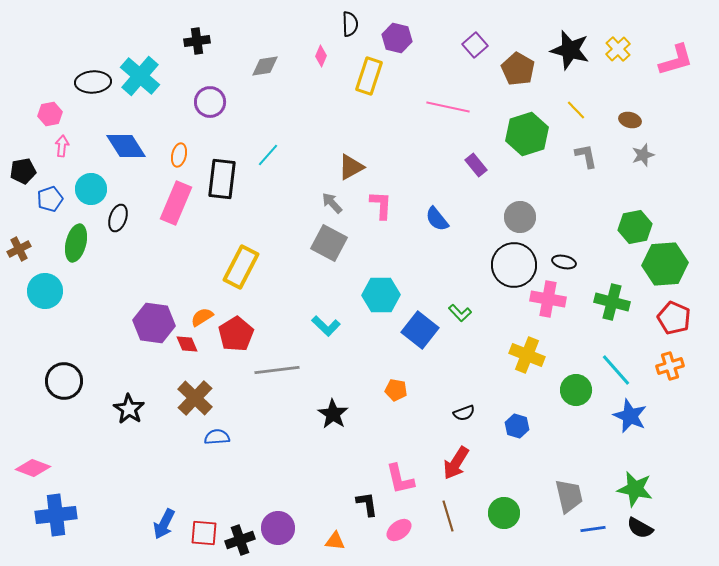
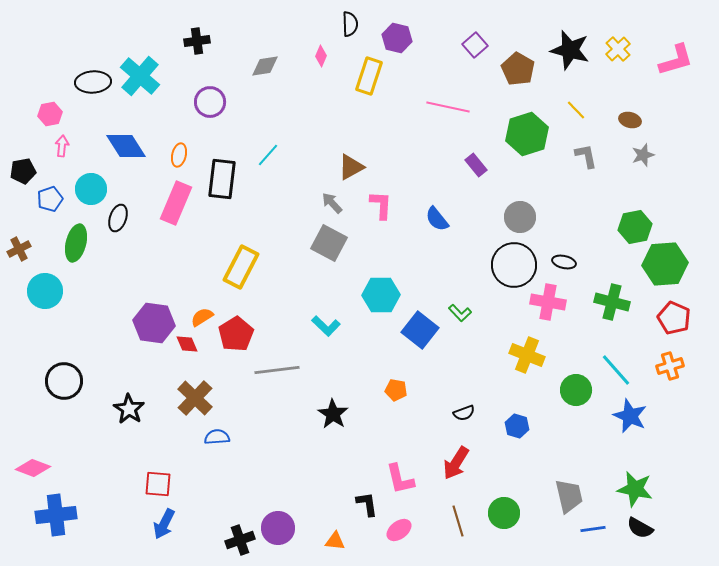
pink cross at (548, 299): moved 3 px down
brown line at (448, 516): moved 10 px right, 5 px down
red square at (204, 533): moved 46 px left, 49 px up
